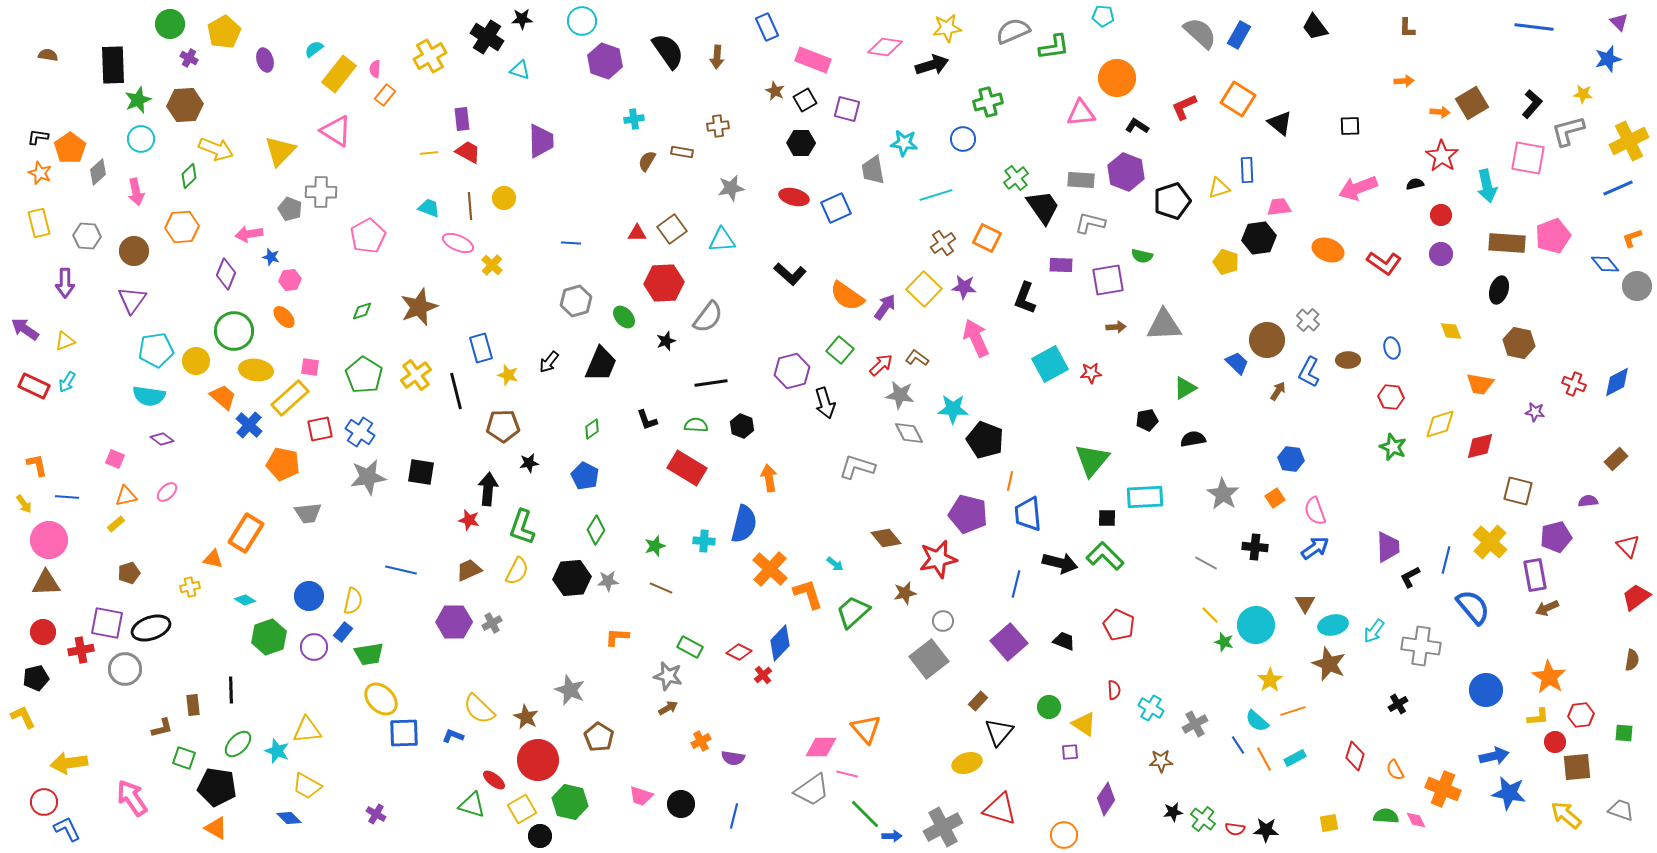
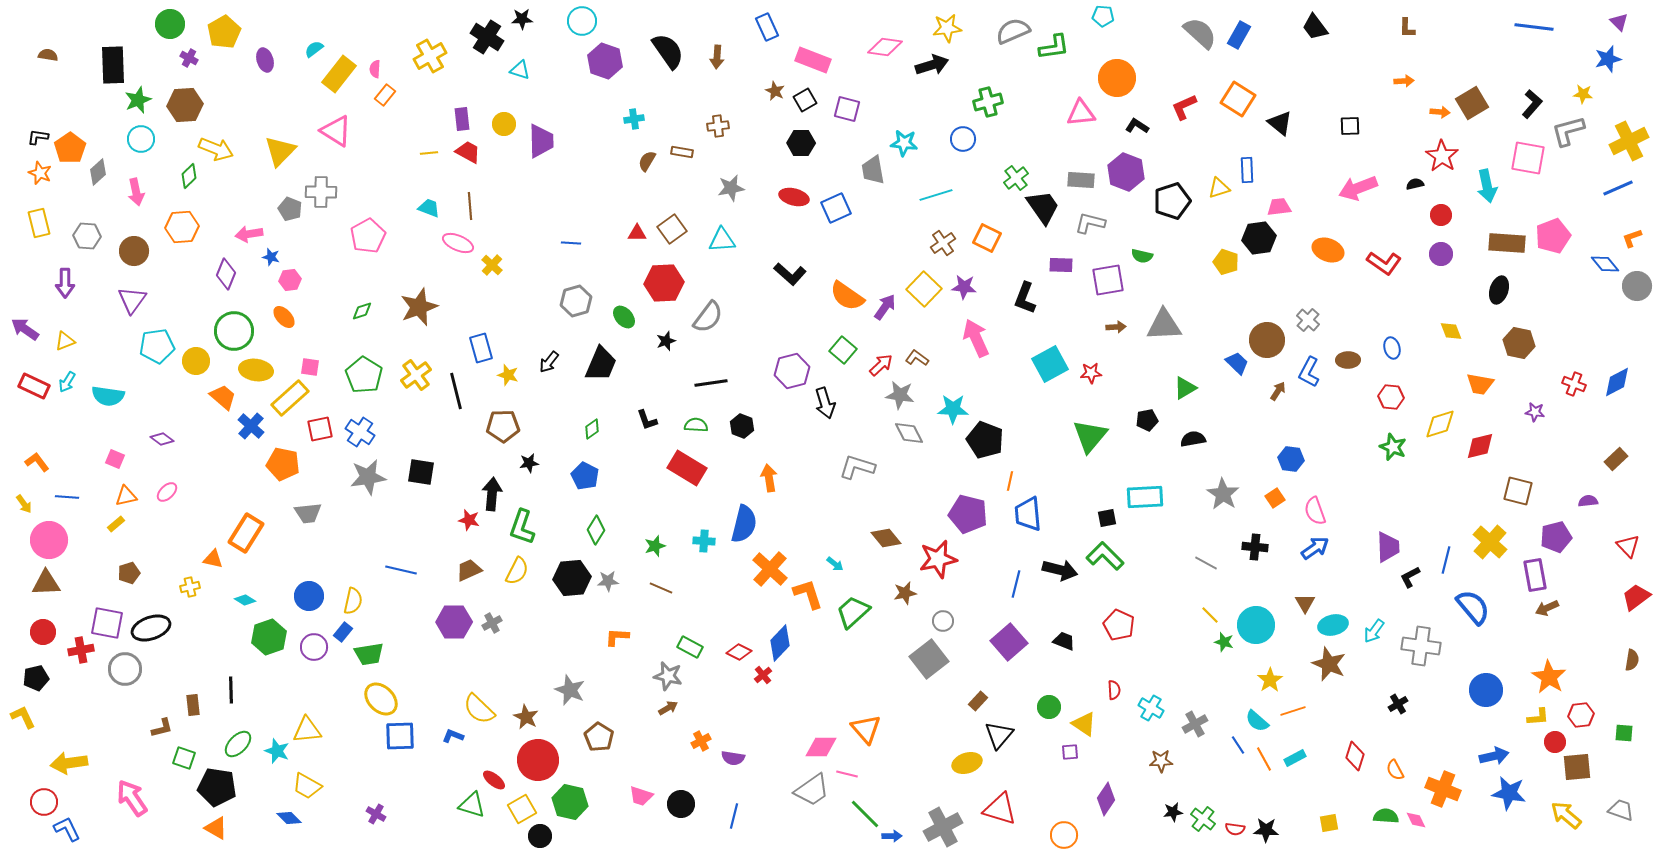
yellow circle at (504, 198): moved 74 px up
cyan pentagon at (156, 350): moved 1 px right, 4 px up
green square at (840, 350): moved 3 px right
cyan semicircle at (149, 396): moved 41 px left
blue cross at (249, 425): moved 2 px right, 1 px down
green triangle at (1092, 460): moved 2 px left, 24 px up
orange L-shape at (37, 465): moved 3 px up; rotated 25 degrees counterclockwise
black arrow at (488, 489): moved 4 px right, 5 px down
black square at (1107, 518): rotated 12 degrees counterclockwise
black arrow at (1060, 563): moved 7 px down
black triangle at (999, 732): moved 3 px down
blue square at (404, 733): moved 4 px left, 3 px down
